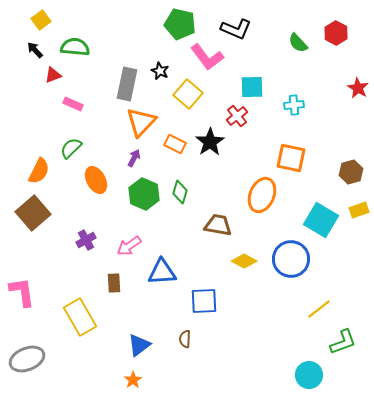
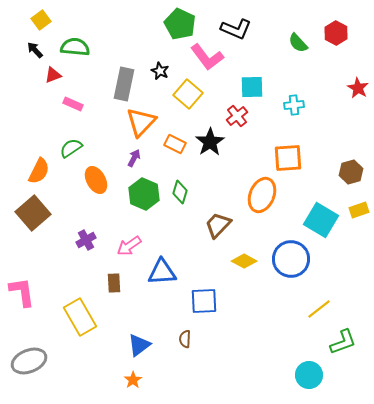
green pentagon at (180, 24): rotated 12 degrees clockwise
gray rectangle at (127, 84): moved 3 px left
green semicircle at (71, 148): rotated 10 degrees clockwise
orange square at (291, 158): moved 3 px left; rotated 16 degrees counterclockwise
brown trapezoid at (218, 225): rotated 56 degrees counterclockwise
gray ellipse at (27, 359): moved 2 px right, 2 px down
